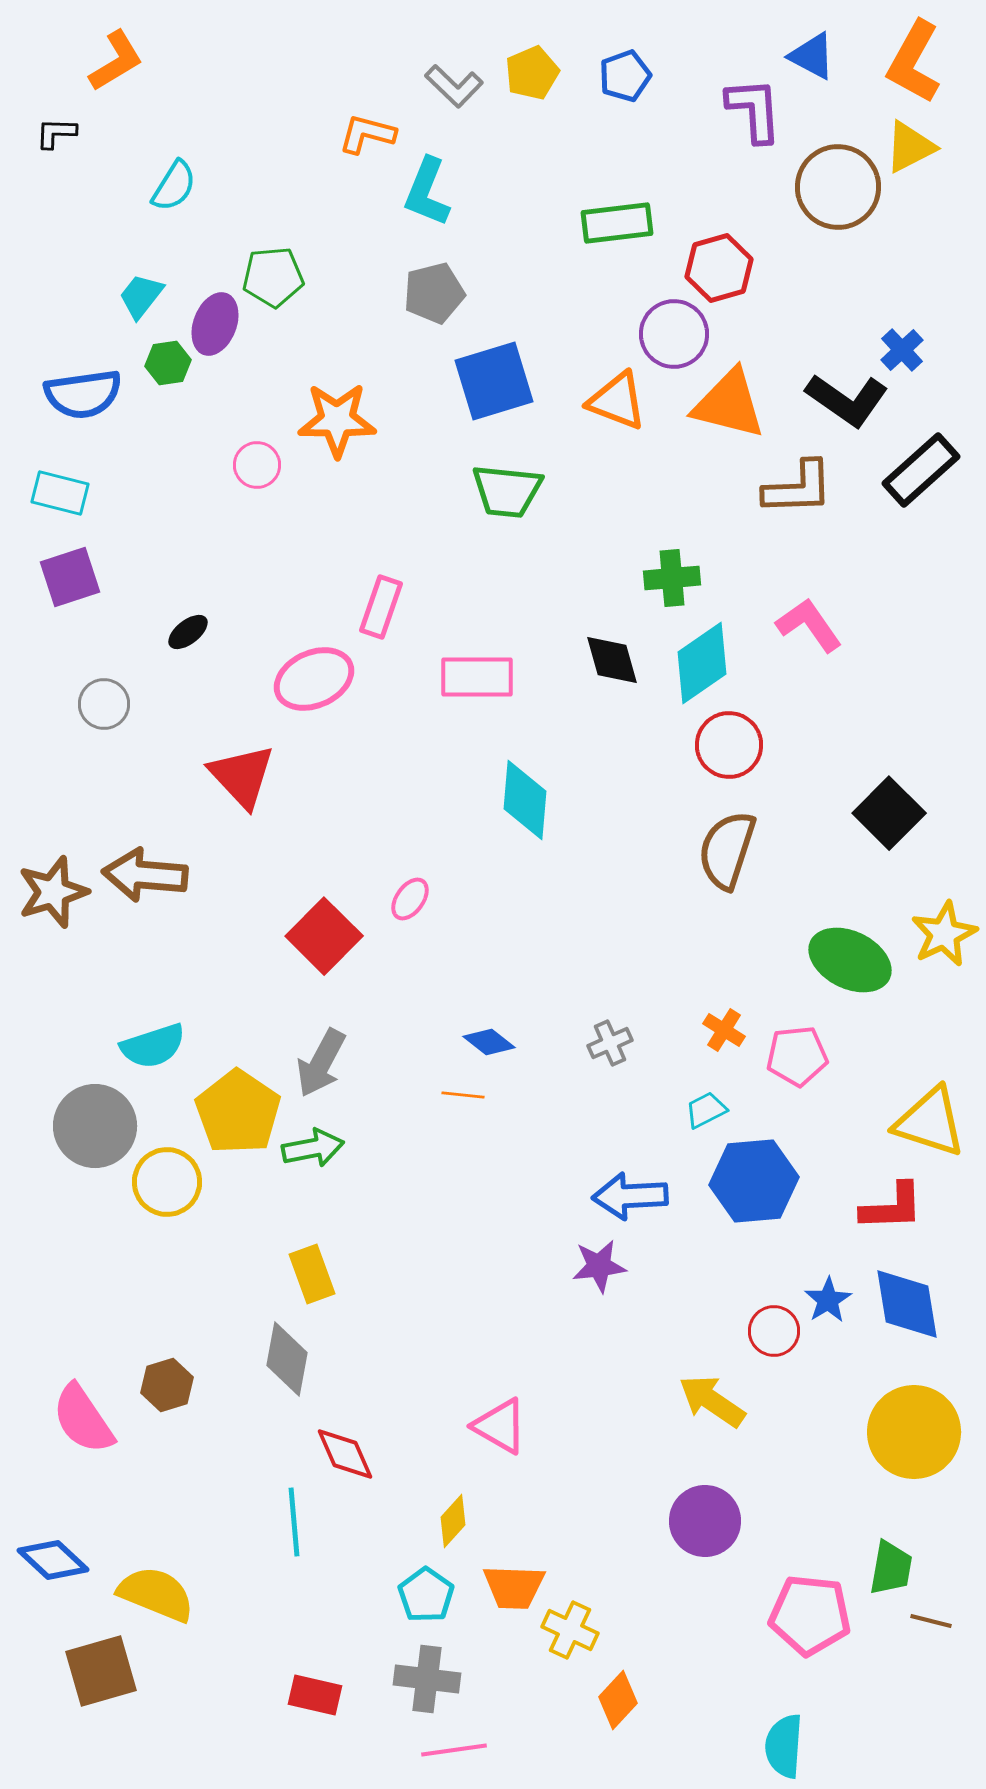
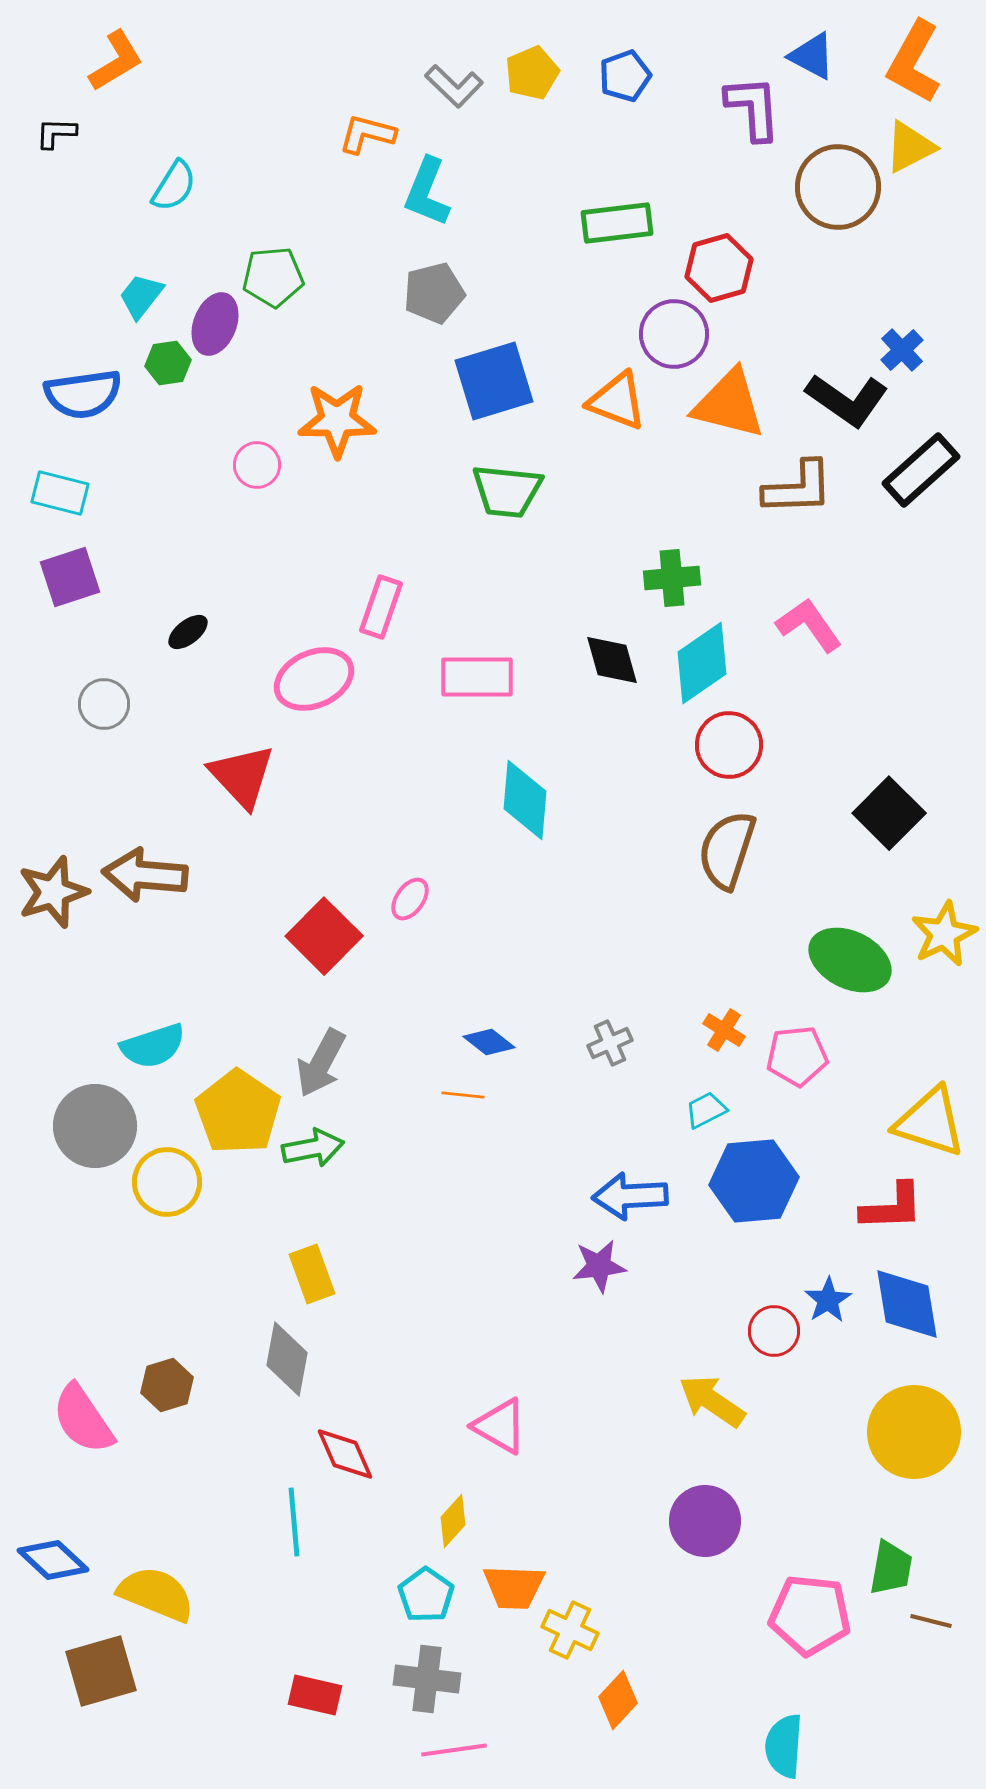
purple L-shape at (754, 110): moved 1 px left, 2 px up
